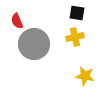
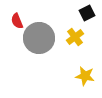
black square: moved 10 px right; rotated 35 degrees counterclockwise
yellow cross: rotated 24 degrees counterclockwise
gray circle: moved 5 px right, 6 px up
